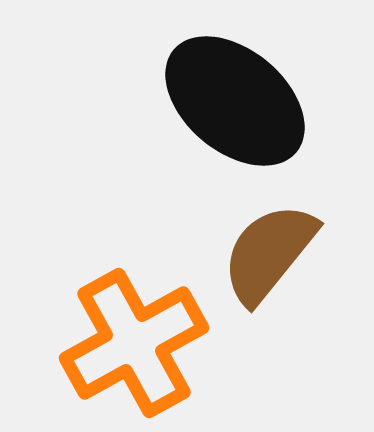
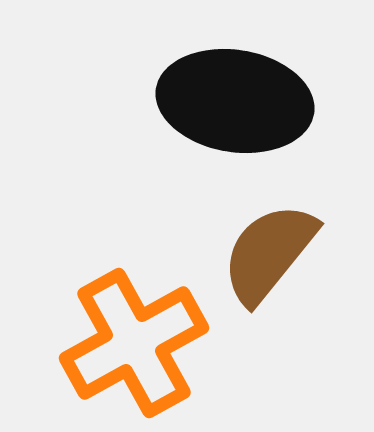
black ellipse: rotated 31 degrees counterclockwise
